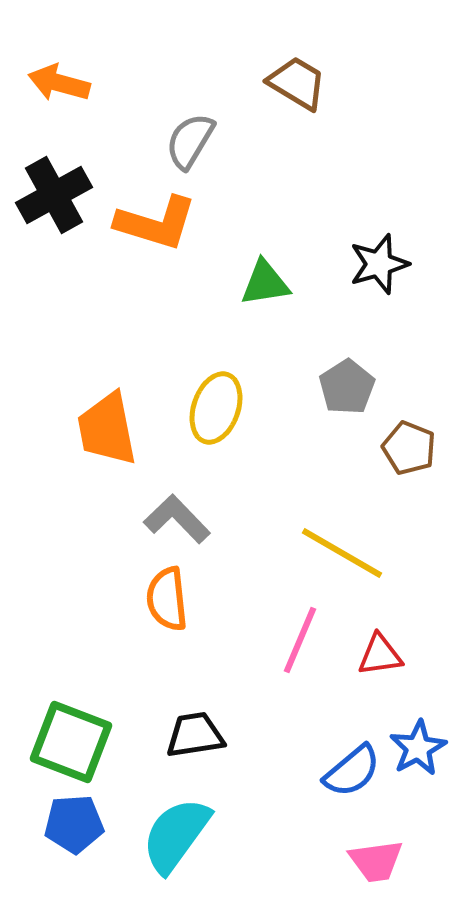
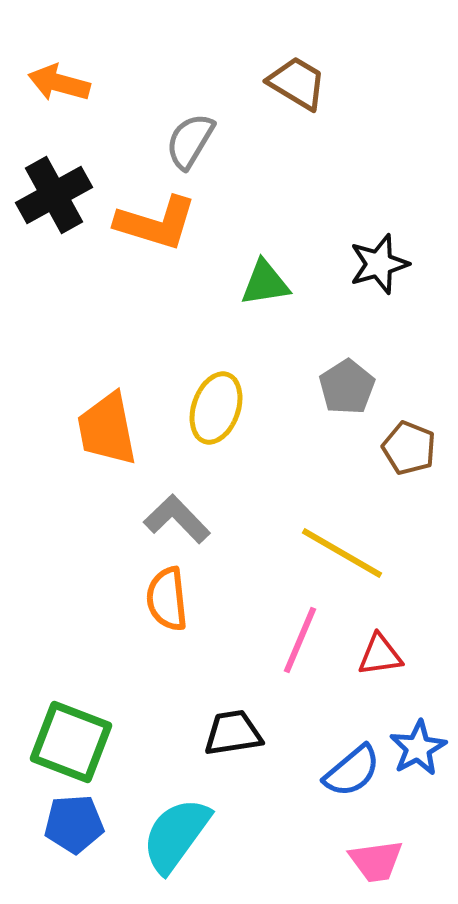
black trapezoid: moved 38 px right, 2 px up
